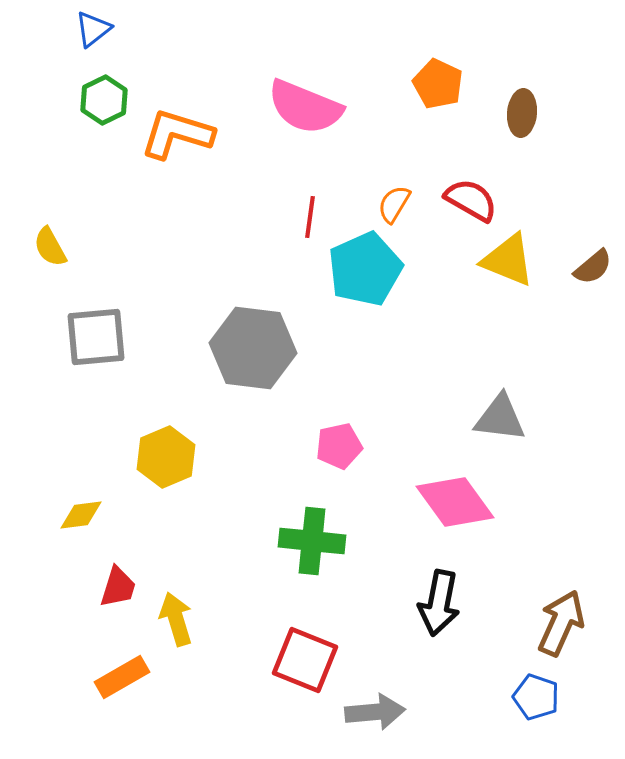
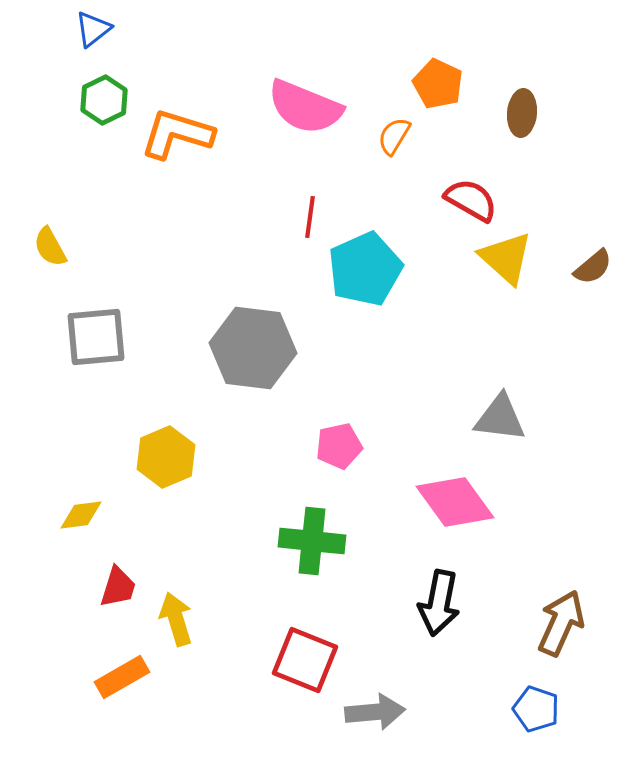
orange semicircle: moved 68 px up
yellow triangle: moved 2 px left, 2 px up; rotated 20 degrees clockwise
blue pentagon: moved 12 px down
